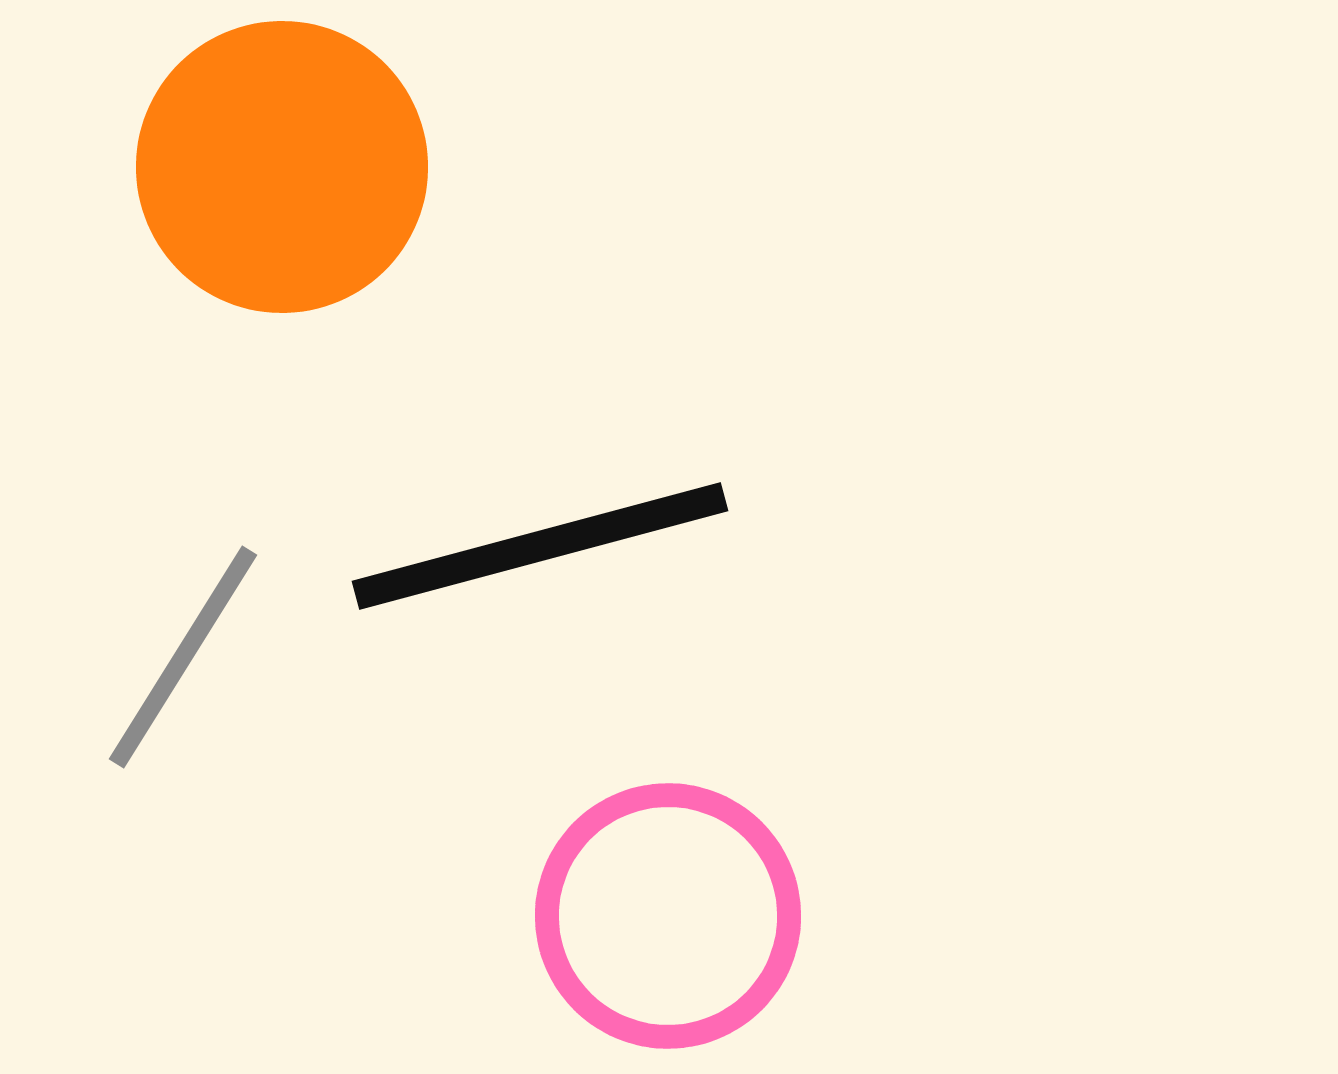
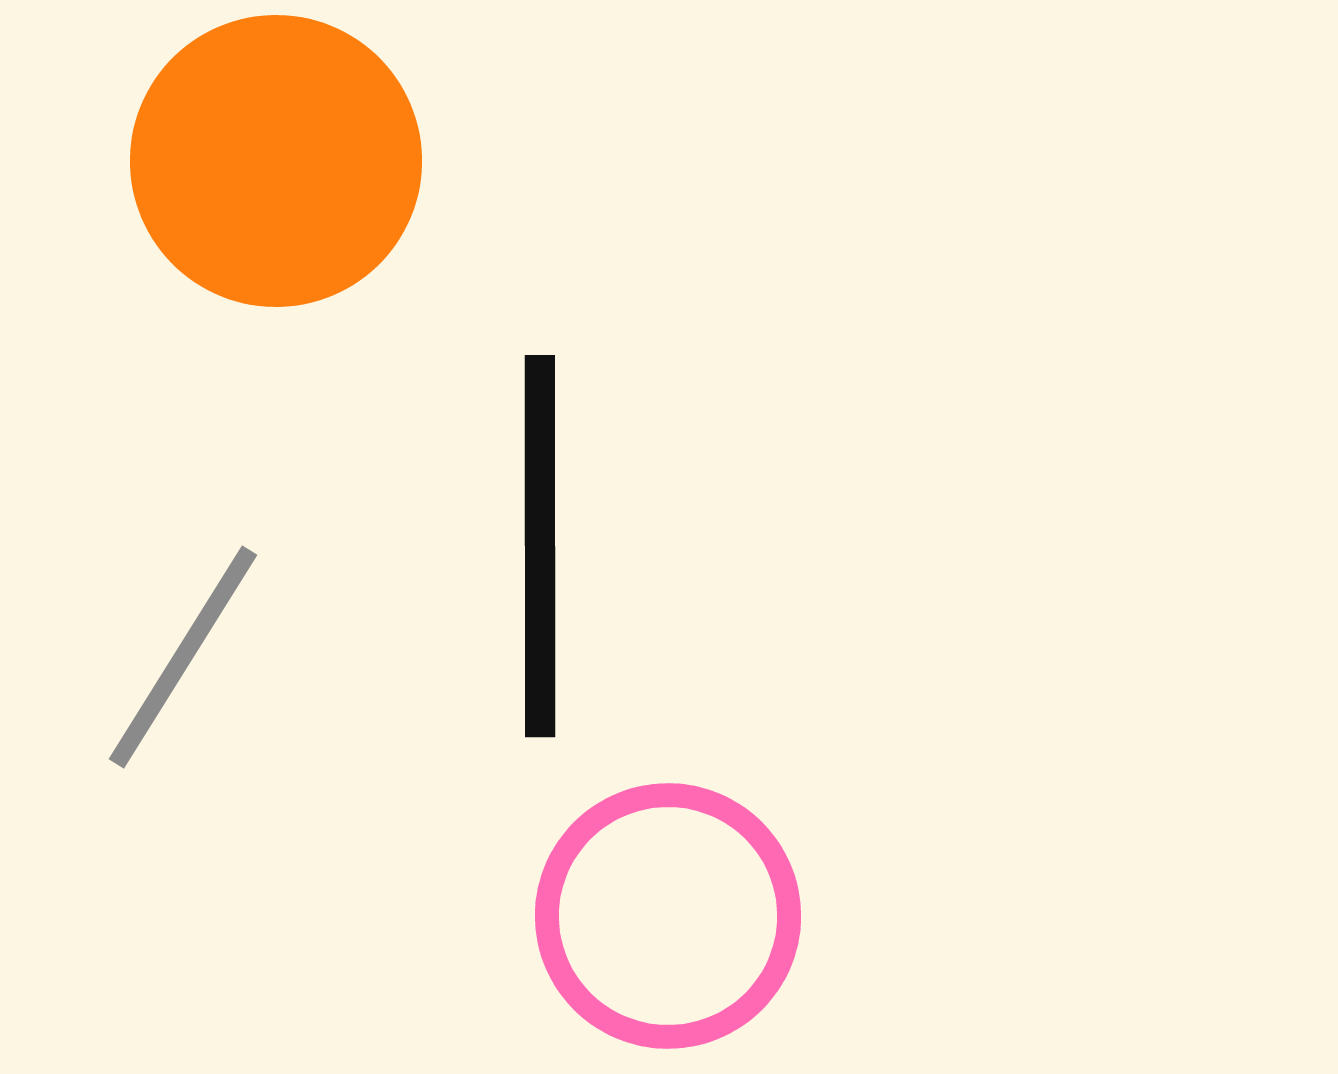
orange circle: moved 6 px left, 6 px up
black line: rotated 75 degrees counterclockwise
